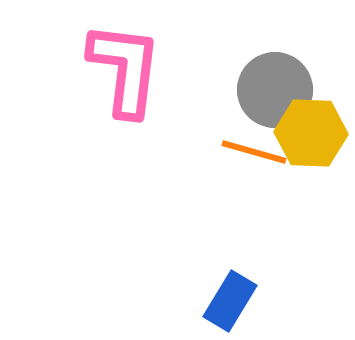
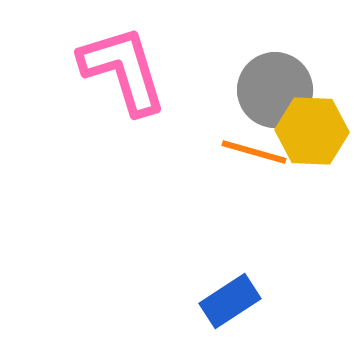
pink L-shape: moved 2 px left, 1 px down; rotated 24 degrees counterclockwise
yellow hexagon: moved 1 px right, 2 px up
blue rectangle: rotated 26 degrees clockwise
